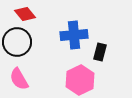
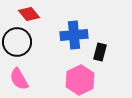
red diamond: moved 4 px right
